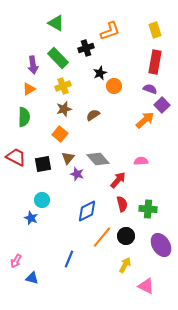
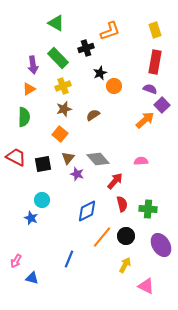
red arrow: moved 3 px left, 1 px down
